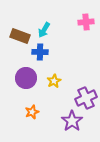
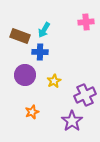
purple circle: moved 1 px left, 3 px up
purple cross: moved 1 px left, 3 px up
